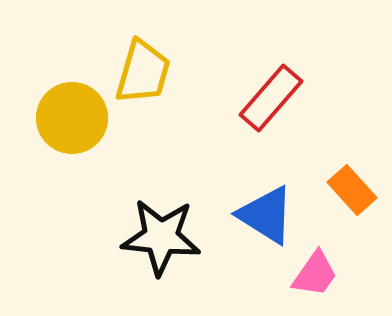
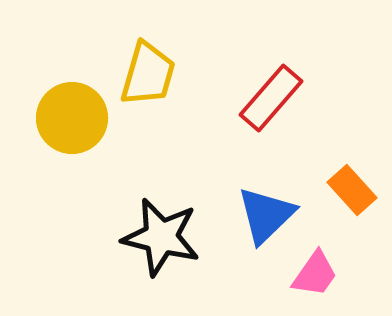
yellow trapezoid: moved 5 px right, 2 px down
blue triangle: rotated 44 degrees clockwise
black star: rotated 8 degrees clockwise
